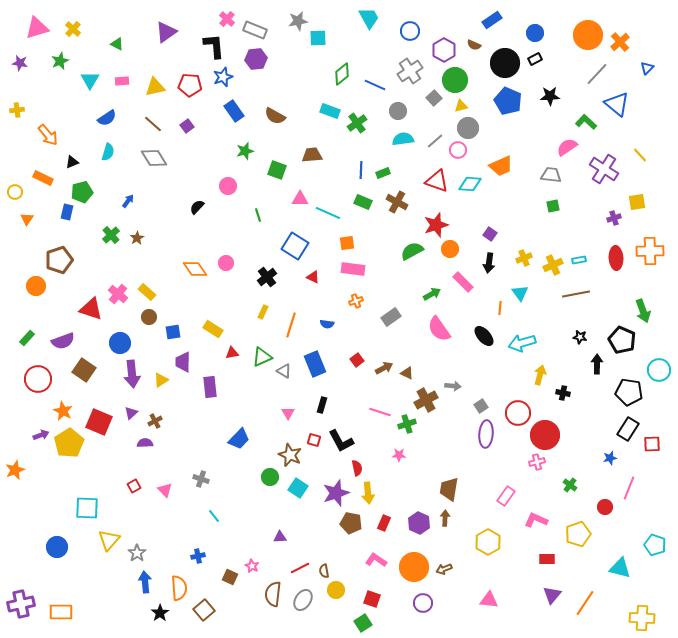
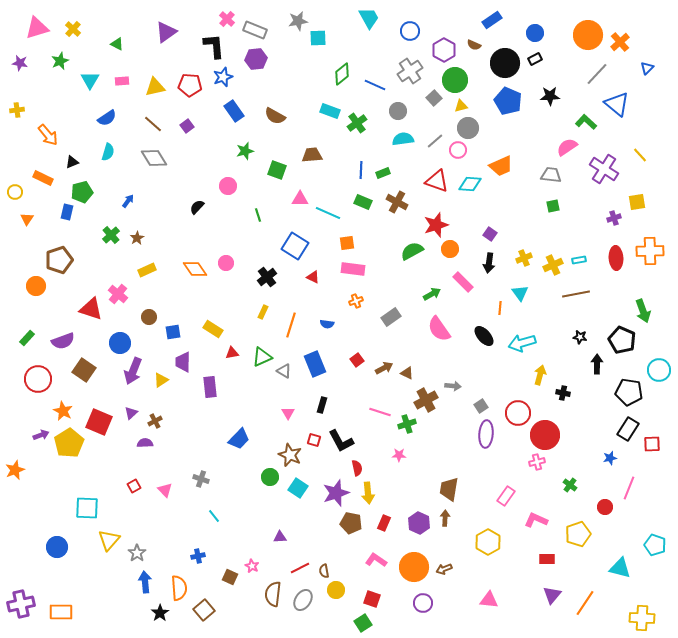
yellow rectangle at (147, 292): moved 22 px up; rotated 66 degrees counterclockwise
purple arrow at (132, 374): moved 1 px right, 3 px up; rotated 28 degrees clockwise
